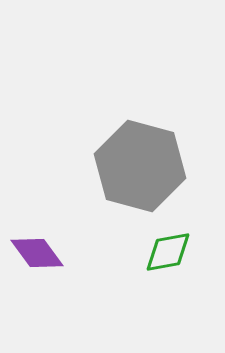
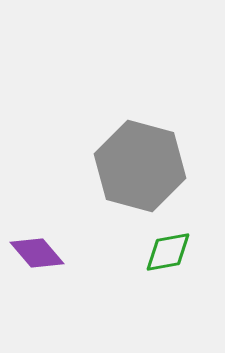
purple diamond: rotated 4 degrees counterclockwise
